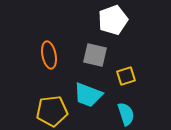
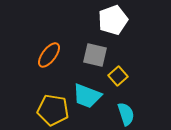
orange ellipse: rotated 48 degrees clockwise
yellow square: moved 8 px left; rotated 24 degrees counterclockwise
cyan trapezoid: moved 1 px left, 1 px down
yellow pentagon: moved 1 px right, 1 px up; rotated 16 degrees clockwise
